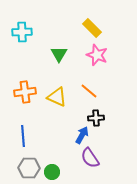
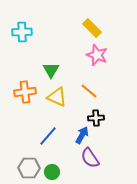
green triangle: moved 8 px left, 16 px down
blue line: moved 25 px right; rotated 45 degrees clockwise
